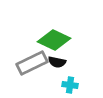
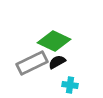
green diamond: moved 1 px down
black semicircle: rotated 138 degrees clockwise
